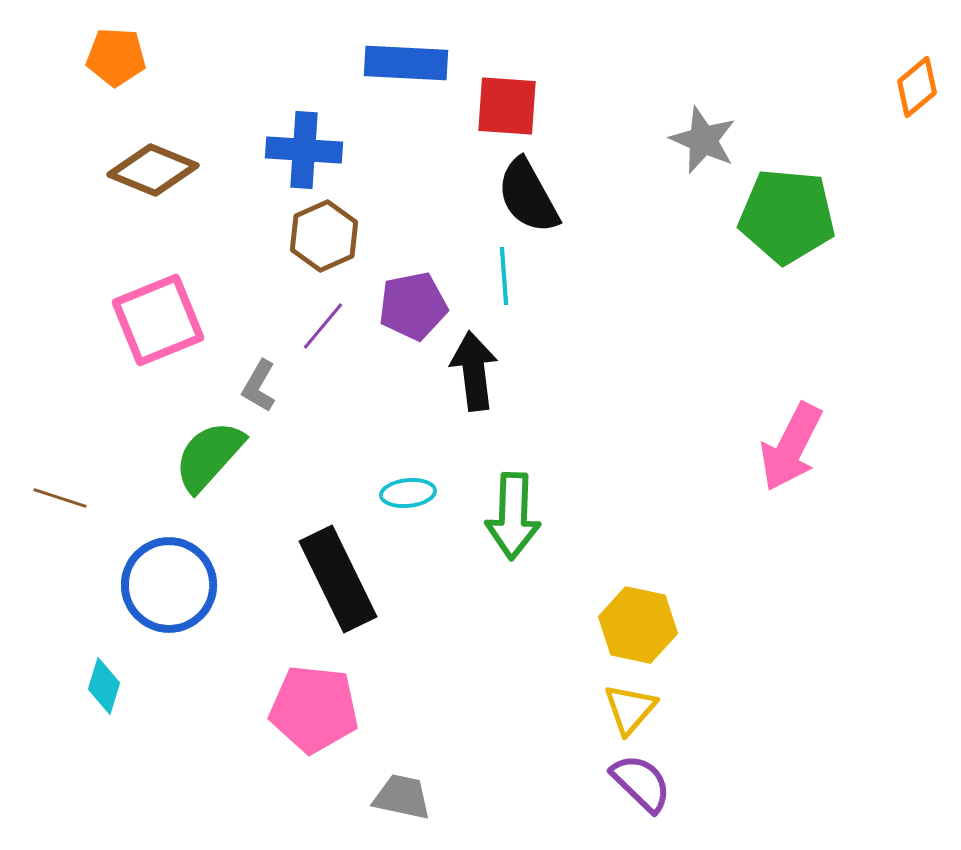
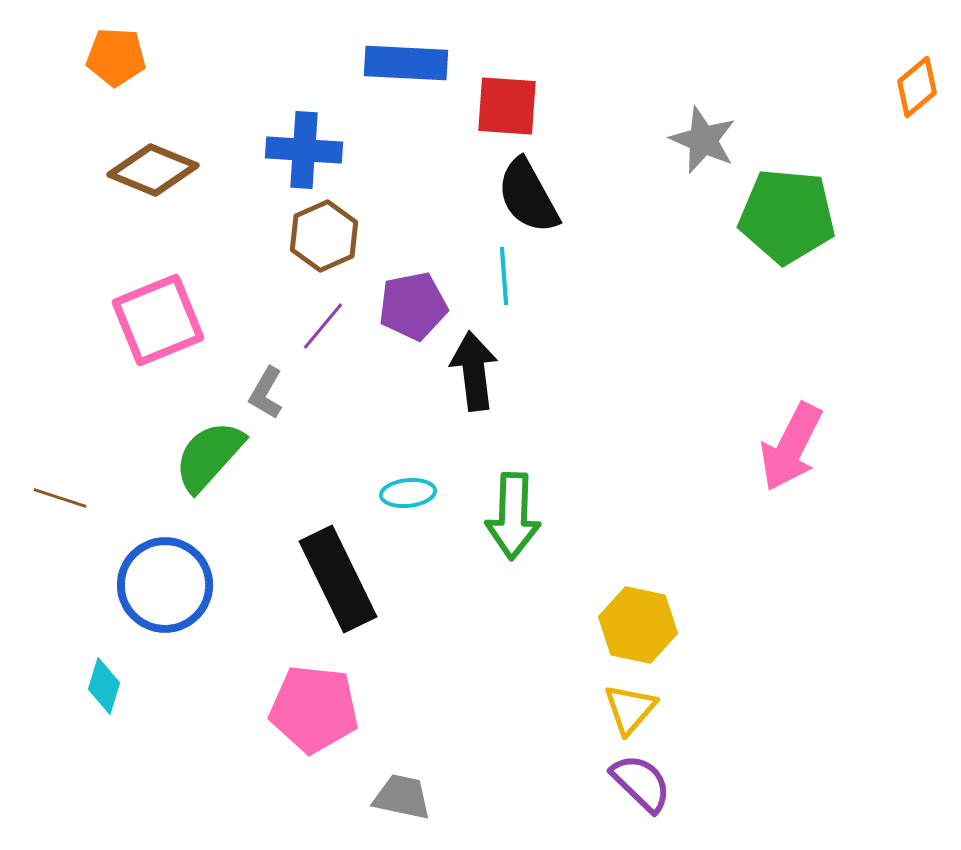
gray L-shape: moved 7 px right, 7 px down
blue circle: moved 4 px left
